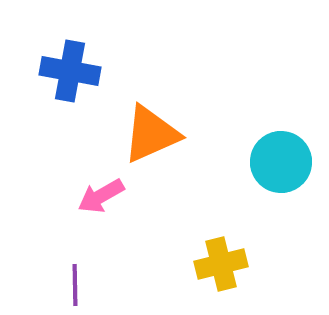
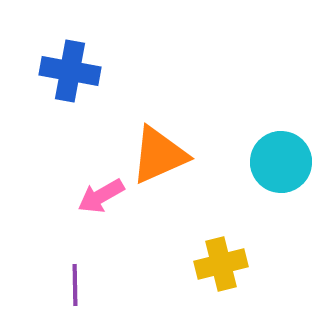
orange triangle: moved 8 px right, 21 px down
